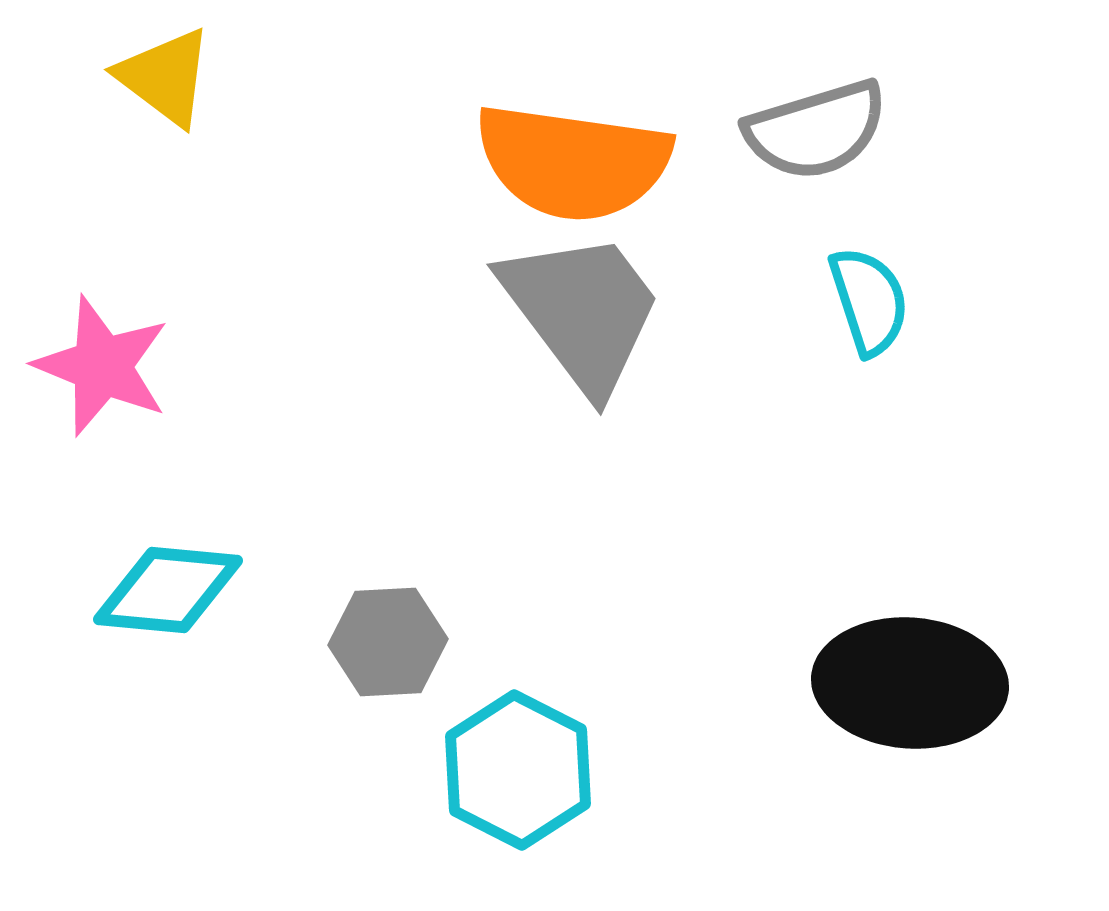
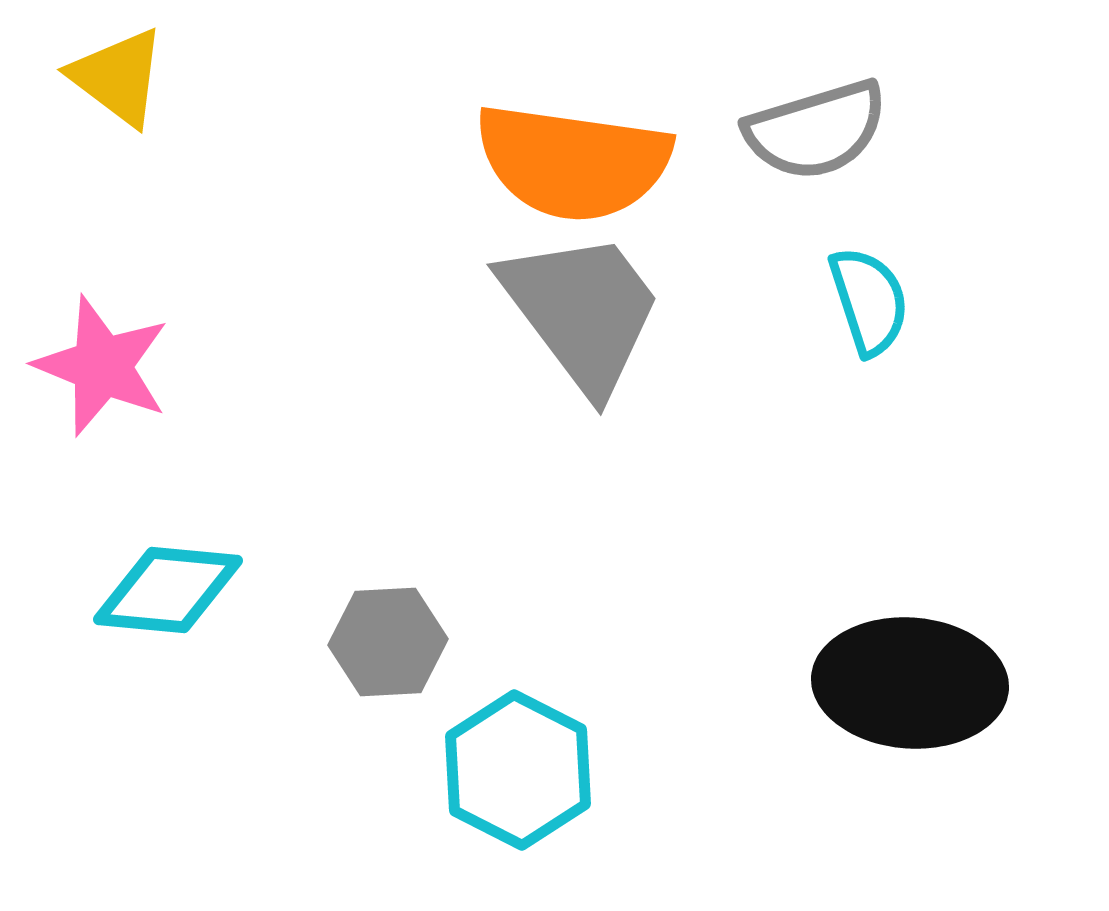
yellow triangle: moved 47 px left
